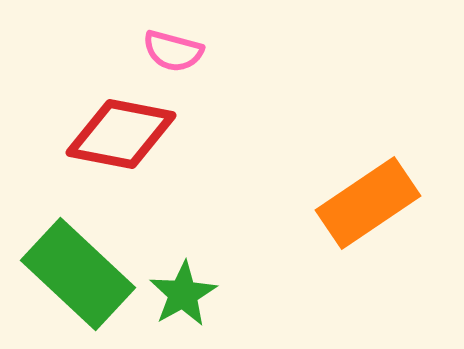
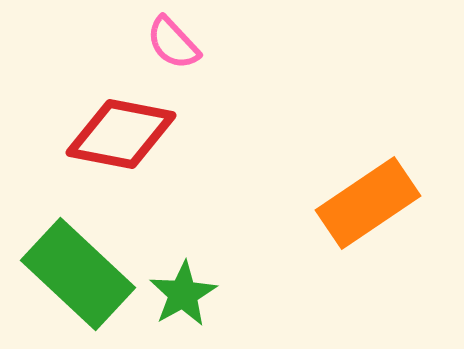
pink semicircle: moved 8 px up; rotated 32 degrees clockwise
